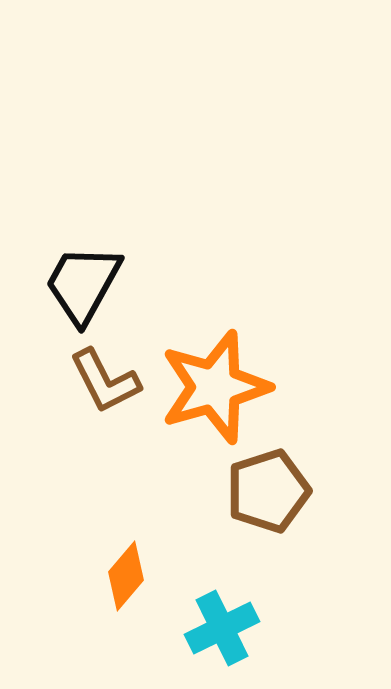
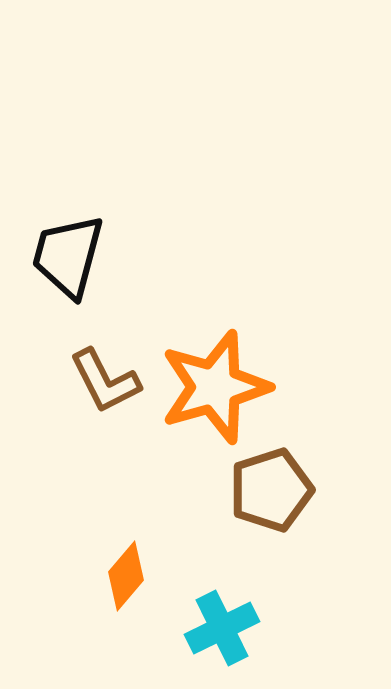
black trapezoid: moved 15 px left, 28 px up; rotated 14 degrees counterclockwise
brown pentagon: moved 3 px right, 1 px up
